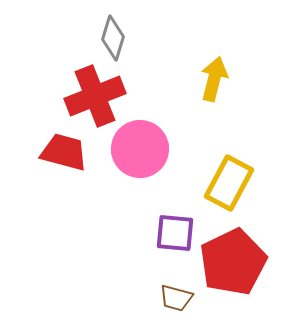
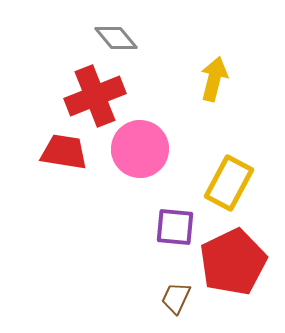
gray diamond: moved 3 px right; rotated 57 degrees counterclockwise
red trapezoid: rotated 6 degrees counterclockwise
purple square: moved 6 px up
brown trapezoid: rotated 100 degrees clockwise
